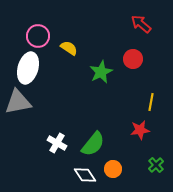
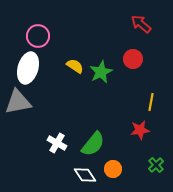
yellow semicircle: moved 6 px right, 18 px down
